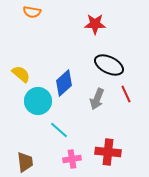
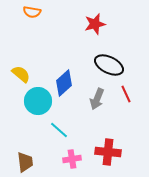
red star: rotated 15 degrees counterclockwise
